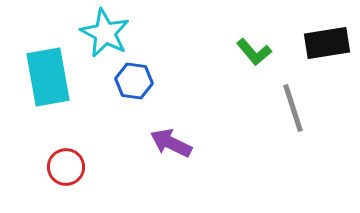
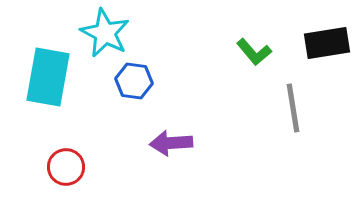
cyan rectangle: rotated 20 degrees clockwise
gray line: rotated 9 degrees clockwise
purple arrow: rotated 30 degrees counterclockwise
